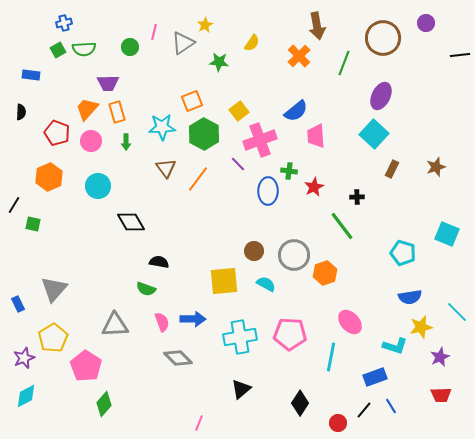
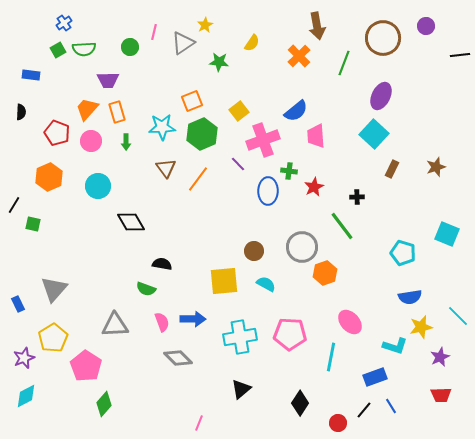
blue cross at (64, 23): rotated 21 degrees counterclockwise
purple circle at (426, 23): moved 3 px down
purple trapezoid at (108, 83): moved 3 px up
green hexagon at (204, 134): moved 2 px left; rotated 8 degrees clockwise
pink cross at (260, 140): moved 3 px right
gray circle at (294, 255): moved 8 px right, 8 px up
black semicircle at (159, 262): moved 3 px right, 2 px down
cyan line at (457, 312): moved 1 px right, 4 px down
